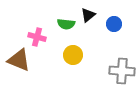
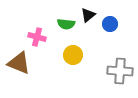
blue circle: moved 4 px left
brown triangle: moved 3 px down
gray cross: moved 2 px left
